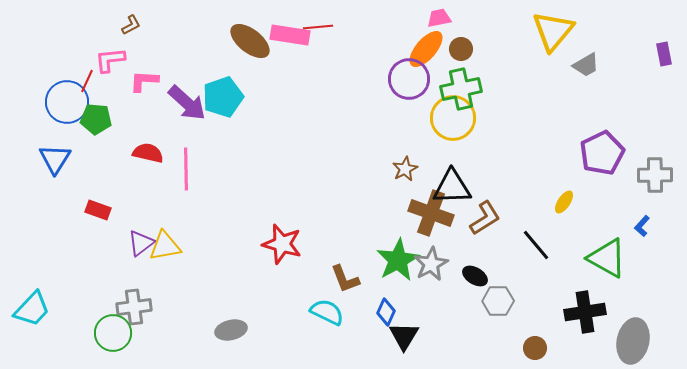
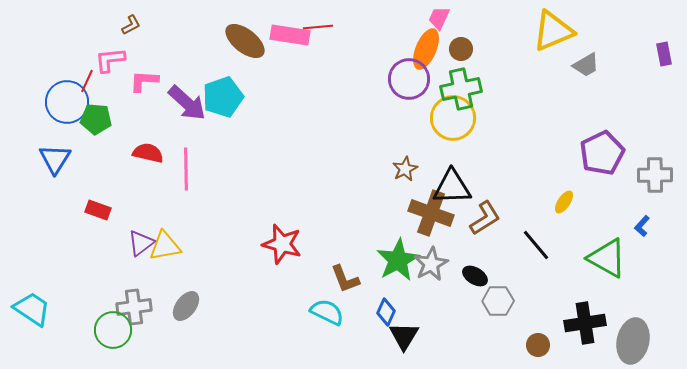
pink trapezoid at (439, 18): rotated 55 degrees counterclockwise
yellow triangle at (553, 31): rotated 27 degrees clockwise
brown ellipse at (250, 41): moved 5 px left
orange ellipse at (426, 49): rotated 18 degrees counterclockwise
cyan trapezoid at (32, 309): rotated 99 degrees counterclockwise
black cross at (585, 312): moved 11 px down
gray ellipse at (231, 330): moved 45 px left, 24 px up; rotated 40 degrees counterclockwise
green circle at (113, 333): moved 3 px up
brown circle at (535, 348): moved 3 px right, 3 px up
